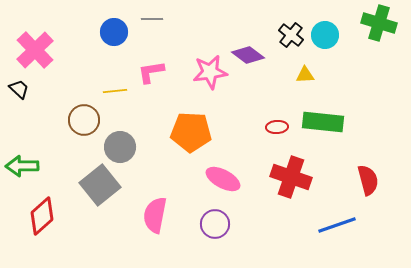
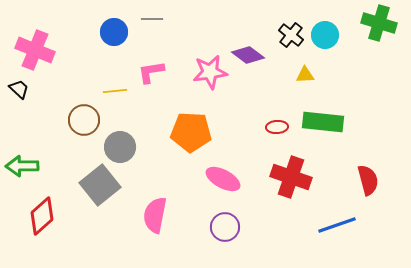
pink cross: rotated 24 degrees counterclockwise
purple circle: moved 10 px right, 3 px down
